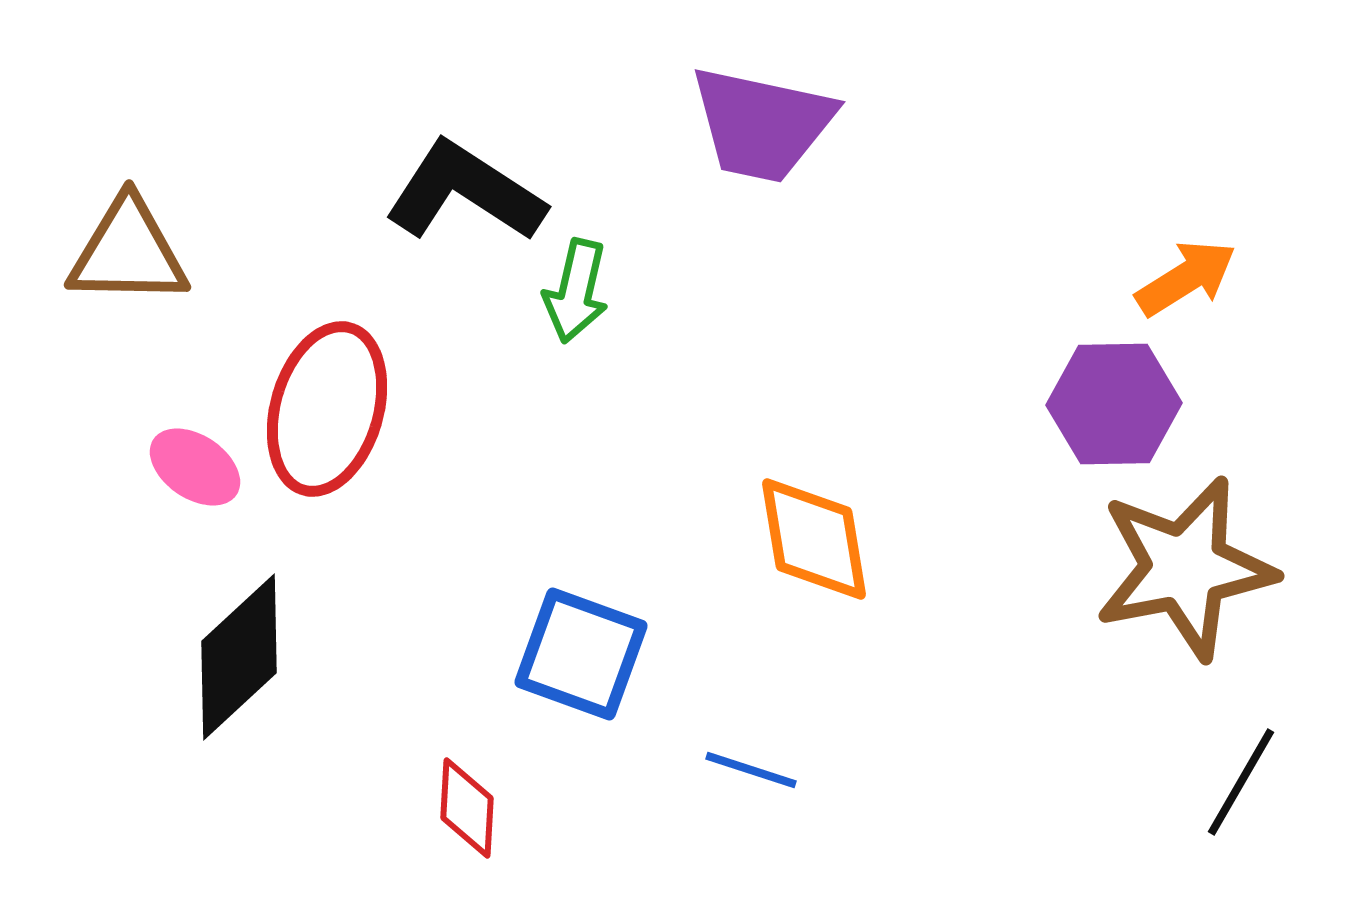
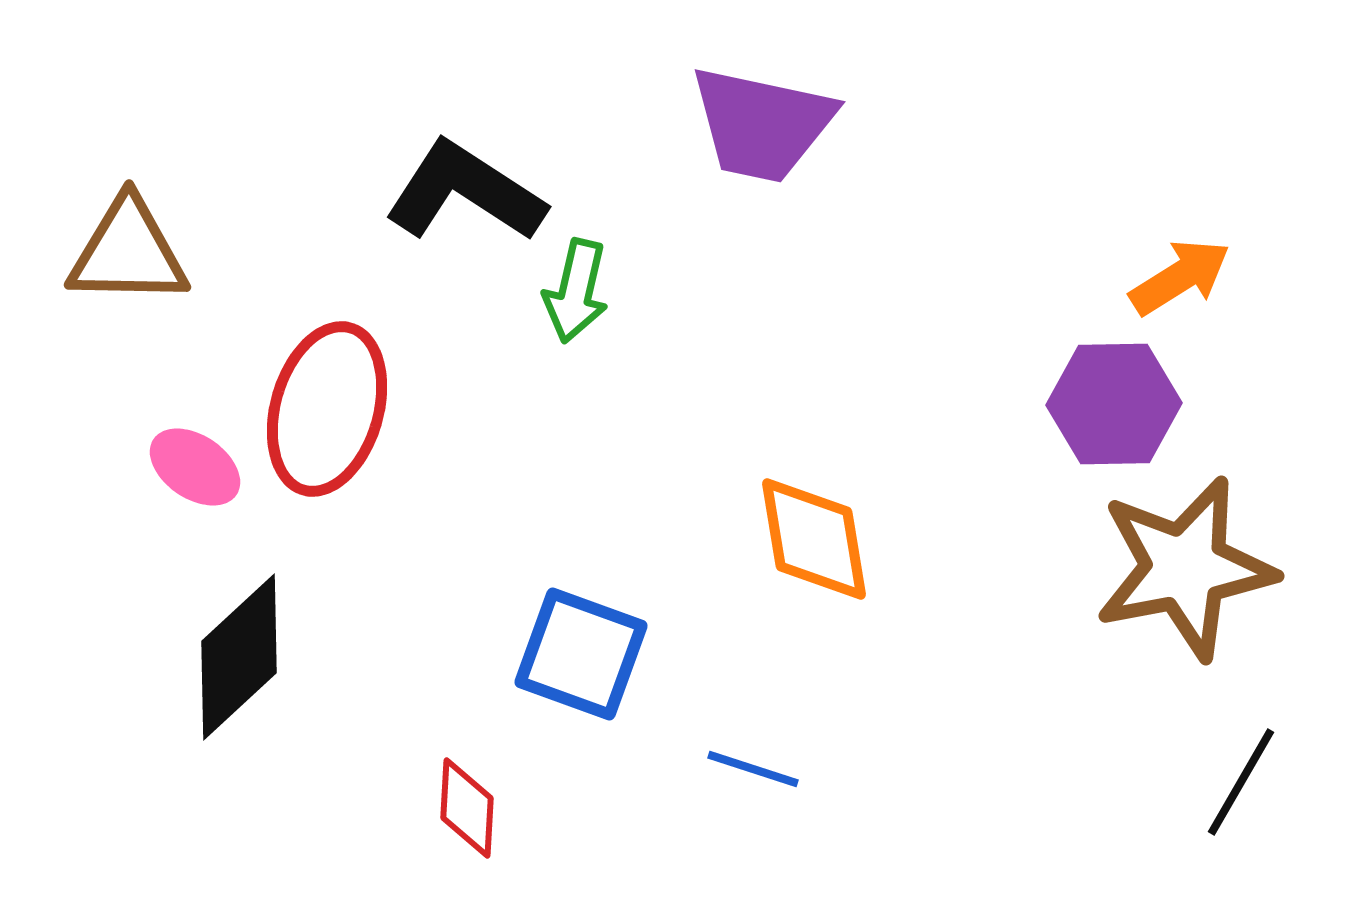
orange arrow: moved 6 px left, 1 px up
blue line: moved 2 px right, 1 px up
